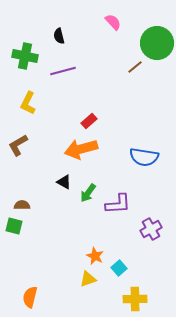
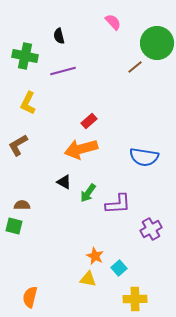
yellow triangle: rotated 30 degrees clockwise
